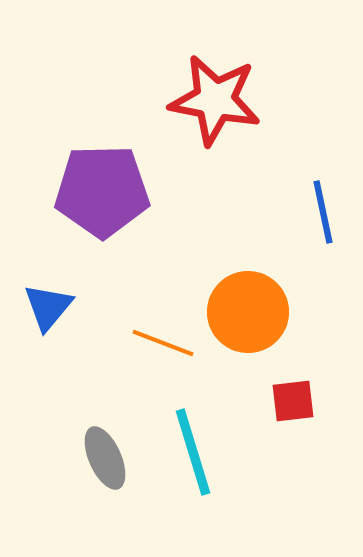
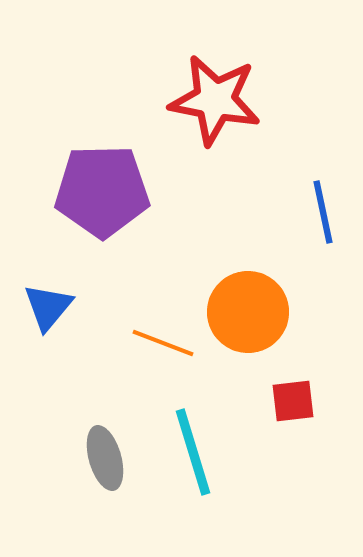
gray ellipse: rotated 8 degrees clockwise
